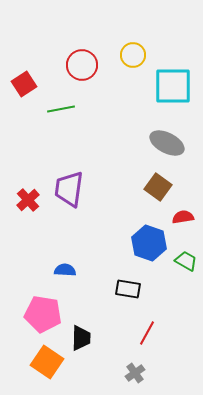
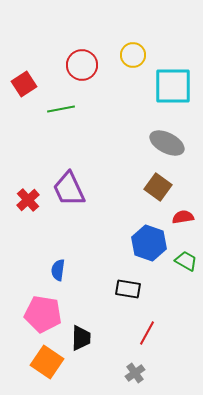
purple trapezoid: rotated 33 degrees counterclockwise
blue semicircle: moved 7 px left; rotated 85 degrees counterclockwise
